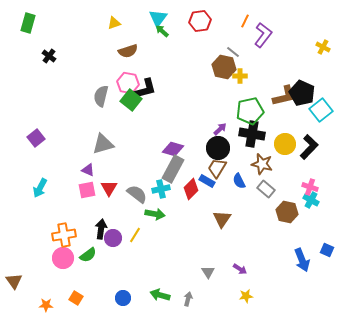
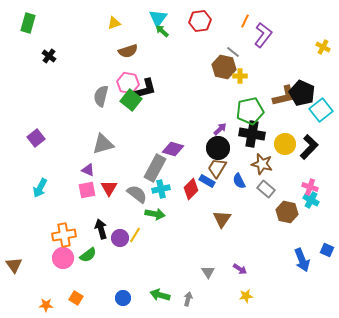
gray rectangle at (173, 169): moved 18 px left, 1 px up
black arrow at (101, 229): rotated 24 degrees counterclockwise
purple circle at (113, 238): moved 7 px right
brown triangle at (14, 281): moved 16 px up
